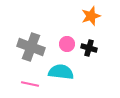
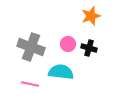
pink circle: moved 1 px right
